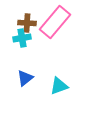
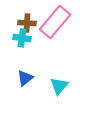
cyan cross: rotated 18 degrees clockwise
cyan triangle: rotated 30 degrees counterclockwise
